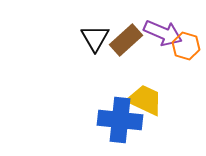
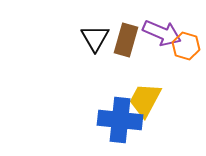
purple arrow: moved 1 px left
brown rectangle: rotated 32 degrees counterclockwise
yellow trapezoid: rotated 87 degrees counterclockwise
